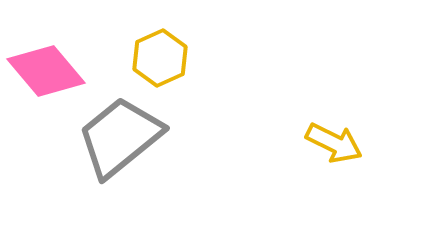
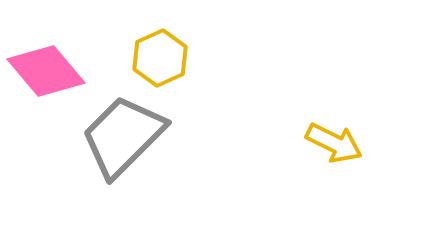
gray trapezoid: moved 3 px right, 1 px up; rotated 6 degrees counterclockwise
